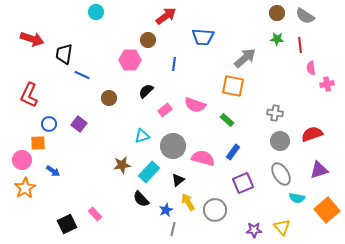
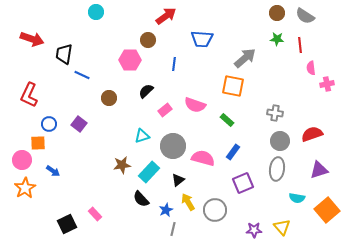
blue trapezoid at (203, 37): moved 1 px left, 2 px down
gray ellipse at (281, 174): moved 4 px left, 5 px up; rotated 40 degrees clockwise
